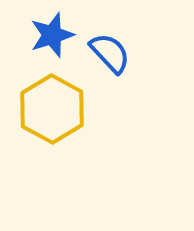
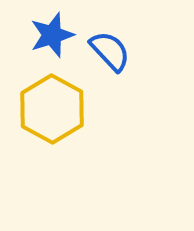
blue semicircle: moved 2 px up
